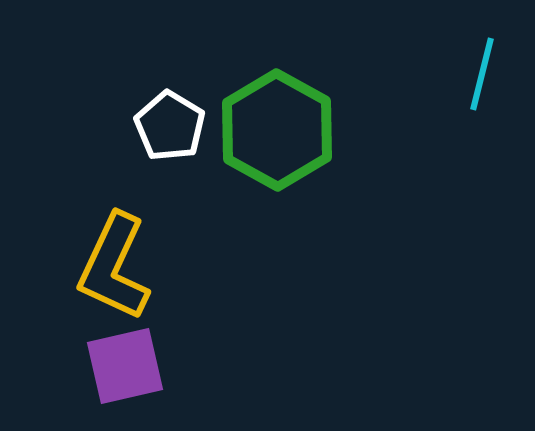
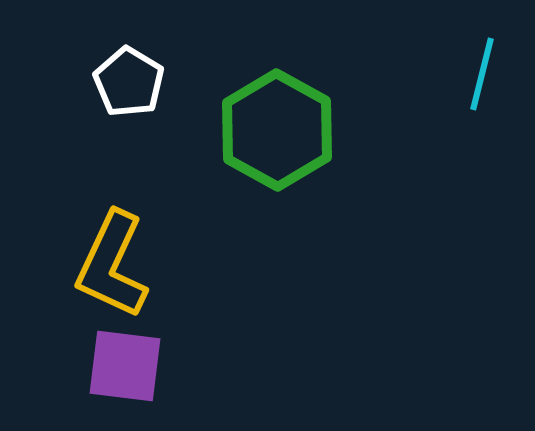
white pentagon: moved 41 px left, 44 px up
yellow L-shape: moved 2 px left, 2 px up
purple square: rotated 20 degrees clockwise
